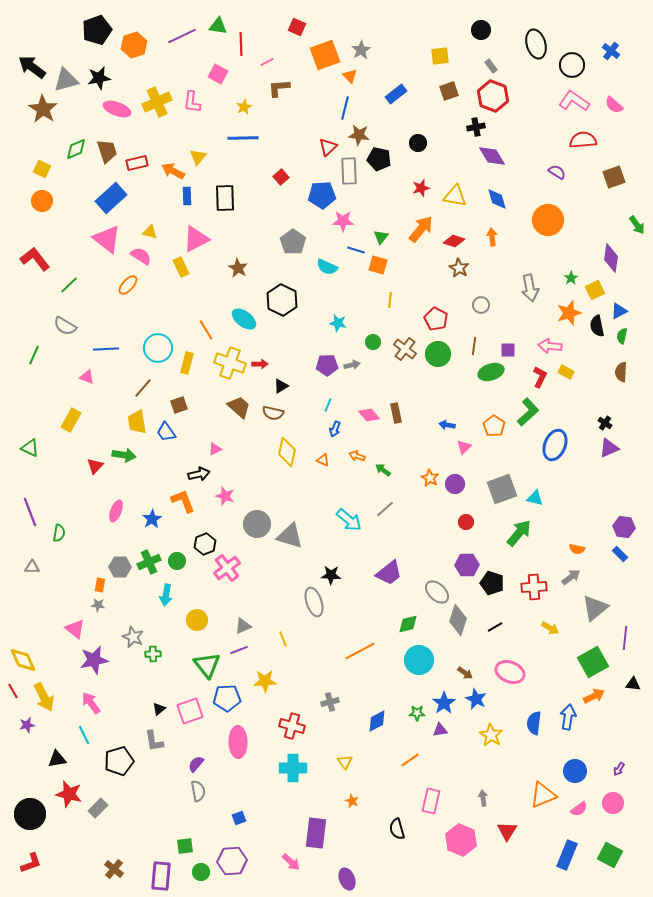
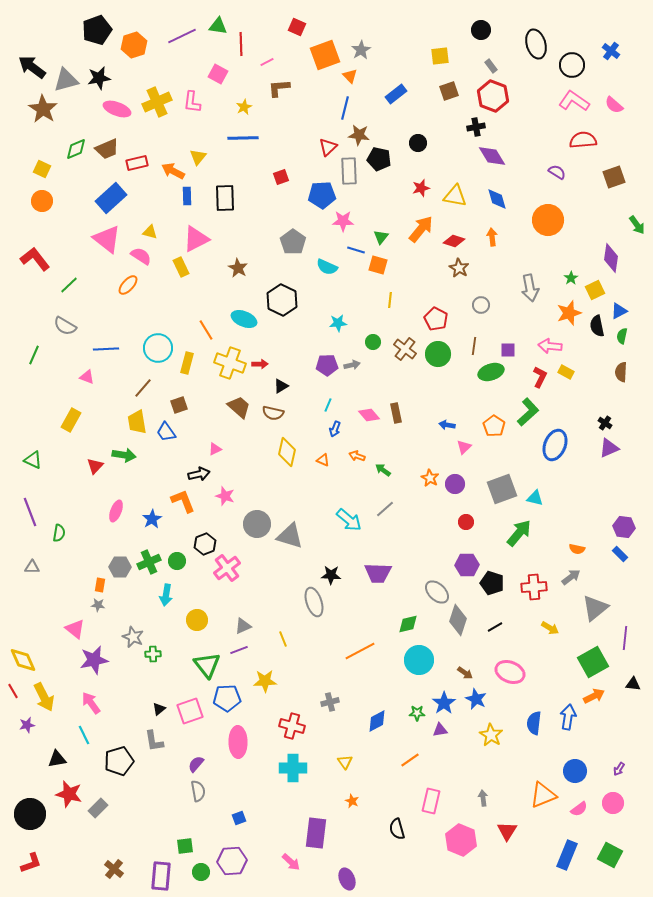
brown trapezoid at (107, 151): moved 2 px up; rotated 85 degrees clockwise
red square at (281, 177): rotated 21 degrees clockwise
cyan ellipse at (244, 319): rotated 15 degrees counterclockwise
cyan star at (338, 323): rotated 18 degrees counterclockwise
green triangle at (30, 448): moved 3 px right, 12 px down
purple trapezoid at (389, 573): moved 11 px left; rotated 40 degrees clockwise
